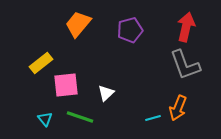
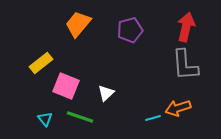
gray L-shape: rotated 16 degrees clockwise
pink square: moved 1 px down; rotated 28 degrees clockwise
orange arrow: rotated 50 degrees clockwise
